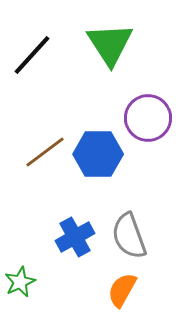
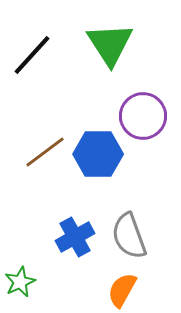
purple circle: moved 5 px left, 2 px up
